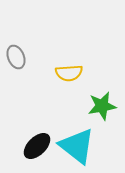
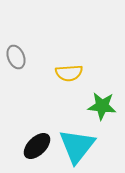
green star: rotated 16 degrees clockwise
cyan triangle: rotated 30 degrees clockwise
